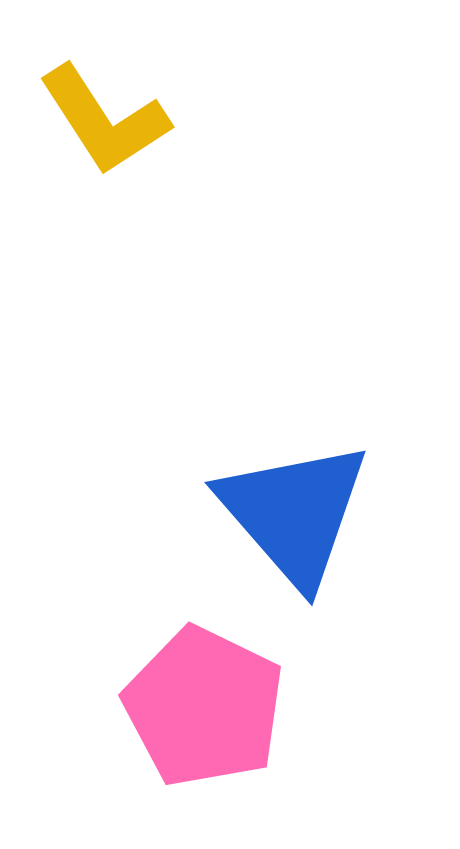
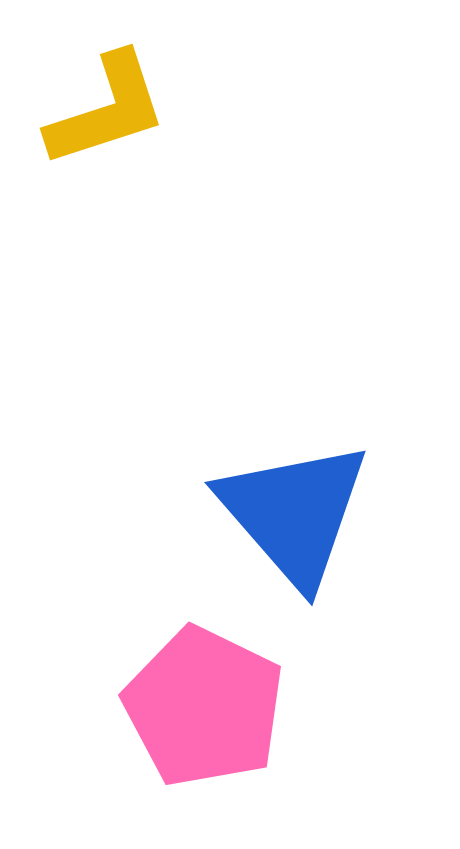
yellow L-shape: moved 3 px right, 10 px up; rotated 75 degrees counterclockwise
